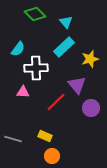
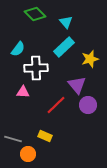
red line: moved 3 px down
purple circle: moved 3 px left, 3 px up
orange circle: moved 24 px left, 2 px up
